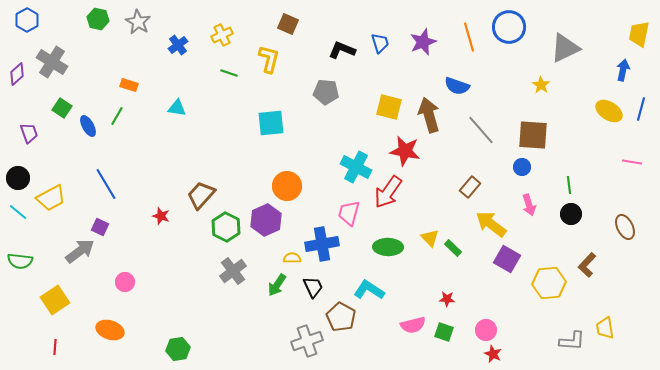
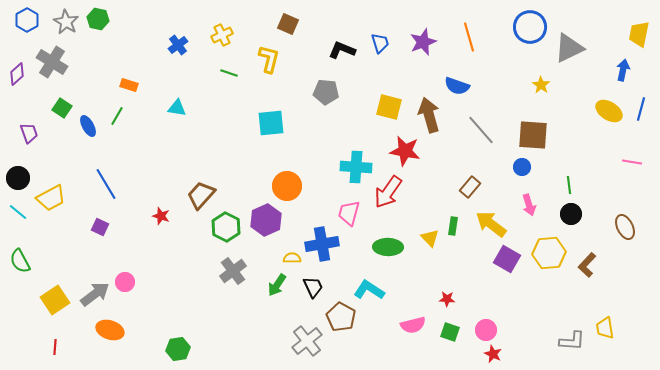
gray star at (138, 22): moved 72 px left
blue circle at (509, 27): moved 21 px right
gray triangle at (565, 48): moved 4 px right
cyan cross at (356, 167): rotated 24 degrees counterclockwise
green rectangle at (453, 248): moved 22 px up; rotated 54 degrees clockwise
gray arrow at (80, 251): moved 15 px right, 43 px down
green semicircle at (20, 261): rotated 55 degrees clockwise
yellow hexagon at (549, 283): moved 30 px up
green square at (444, 332): moved 6 px right
gray cross at (307, 341): rotated 20 degrees counterclockwise
